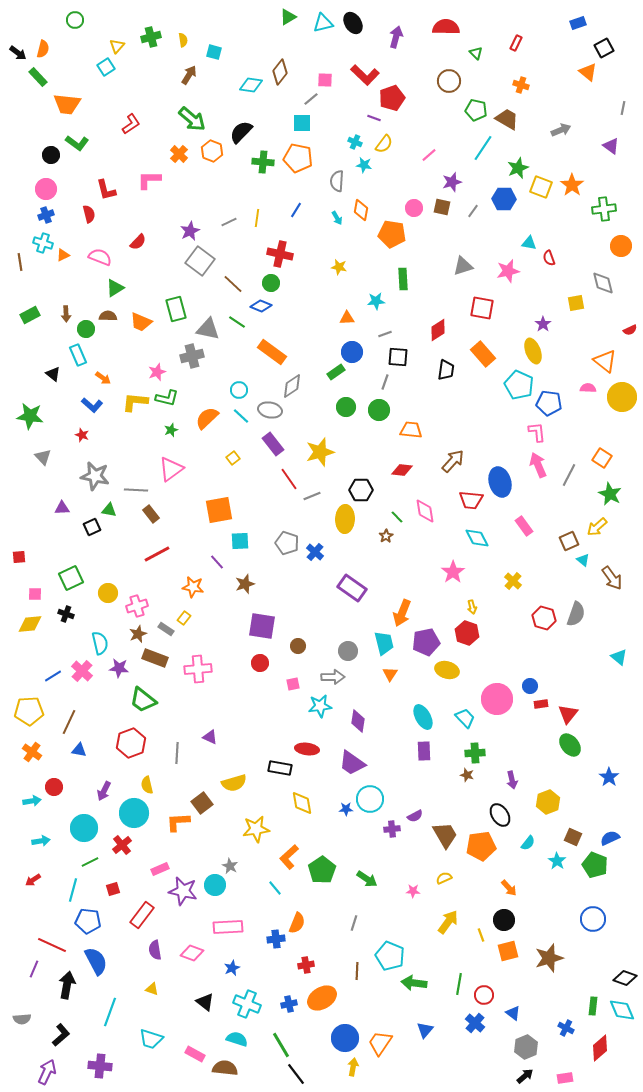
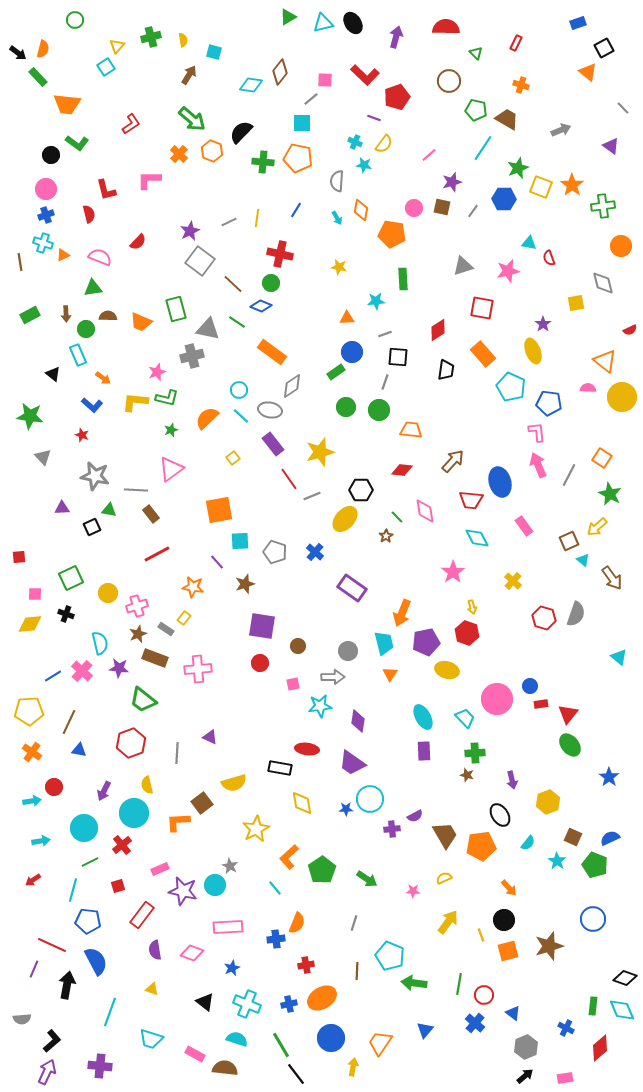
red pentagon at (392, 98): moved 5 px right, 1 px up
gray line at (623, 108): rotated 56 degrees counterclockwise
green cross at (604, 209): moved 1 px left, 3 px up
green triangle at (115, 288): moved 22 px left; rotated 24 degrees clockwise
cyan pentagon at (519, 385): moved 8 px left, 2 px down
yellow ellipse at (345, 519): rotated 40 degrees clockwise
gray pentagon at (287, 543): moved 12 px left, 9 px down
yellow star at (256, 829): rotated 20 degrees counterclockwise
red square at (113, 889): moved 5 px right, 3 px up
brown star at (549, 958): moved 12 px up
black L-shape at (61, 1035): moved 9 px left, 6 px down
blue circle at (345, 1038): moved 14 px left
